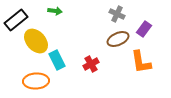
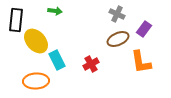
black rectangle: rotated 45 degrees counterclockwise
